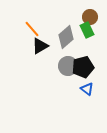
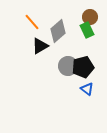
orange line: moved 7 px up
gray diamond: moved 8 px left, 6 px up
